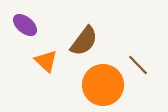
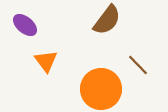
brown semicircle: moved 23 px right, 21 px up
orange triangle: rotated 10 degrees clockwise
orange circle: moved 2 px left, 4 px down
